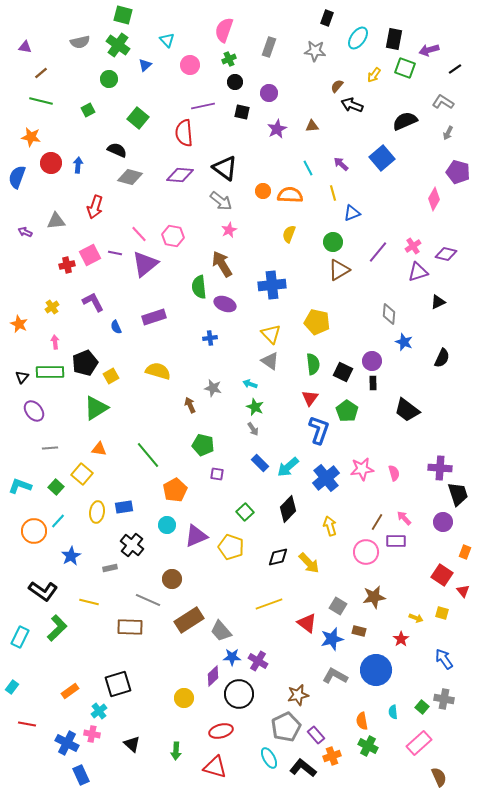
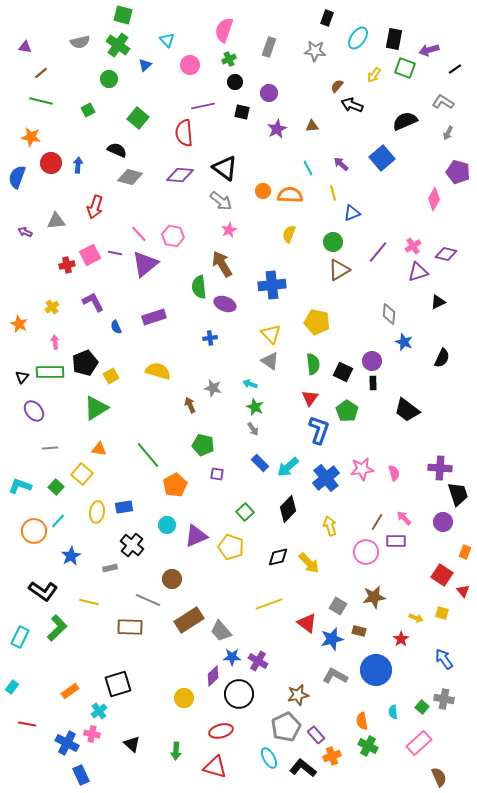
orange pentagon at (175, 490): moved 5 px up
